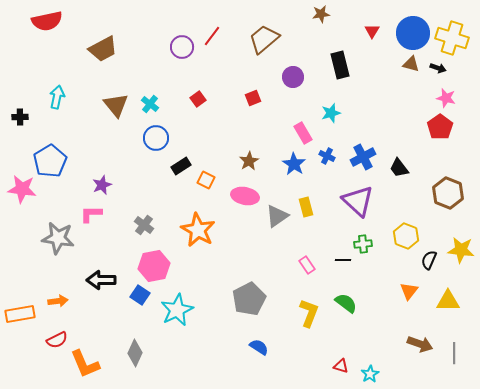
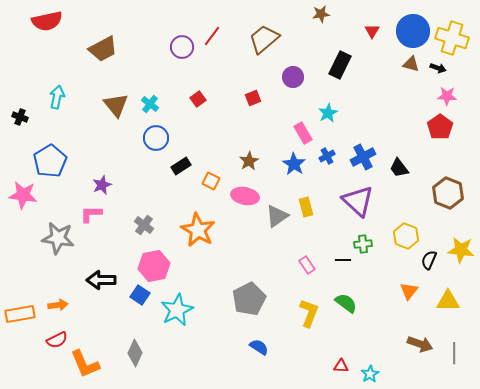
blue circle at (413, 33): moved 2 px up
black rectangle at (340, 65): rotated 40 degrees clockwise
pink star at (446, 98): moved 1 px right, 2 px up; rotated 12 degrees counterclockwise
cyan star at (331, 113): moved 3 px left; rotated 12 degrees counterclockwise
black cross at (20, 117): rotated 21 degrees clockwise
blue cross at (327, 156): rotated 35 degrees clockwise
orange square at (206, 180): moved 5 px right, 1 px down
pink star at (22, 189): moved 1 px right, 6 px down
orange arrow at (58, 301): moved 4 px down
red triangle at (341, 366): rotated 14 degrees counterclockwise
